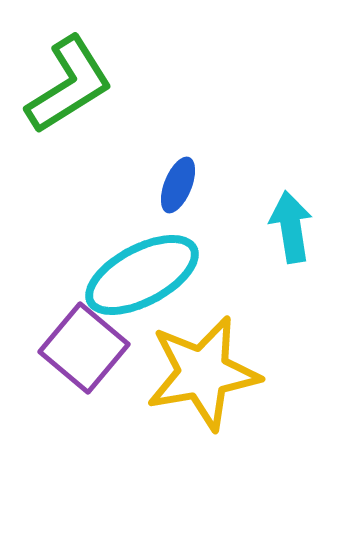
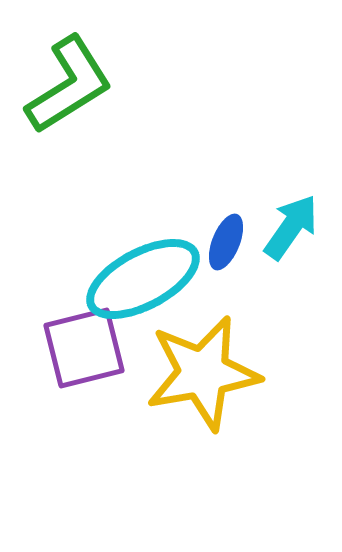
blue ellipse: moved 48 px right, 57 px down
cyan arrow: rotated 44 degrees clockwise
cyan ellipse: moved 1 px right, 4 px down
purple square: rotated 36 degrees clockwise
